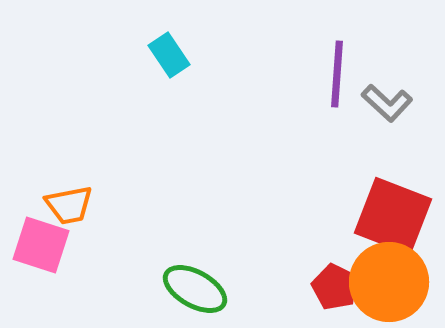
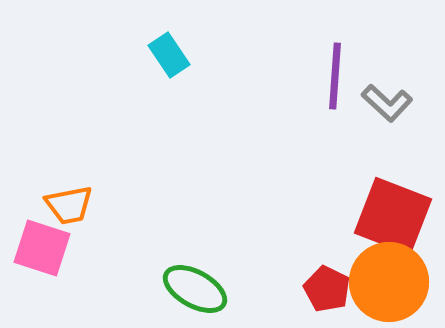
purple line: moved 2 px left, 2 px down
pink square: moved 1 px right, 3 px down
red pentagon: moved 8 px left, 2 px down
